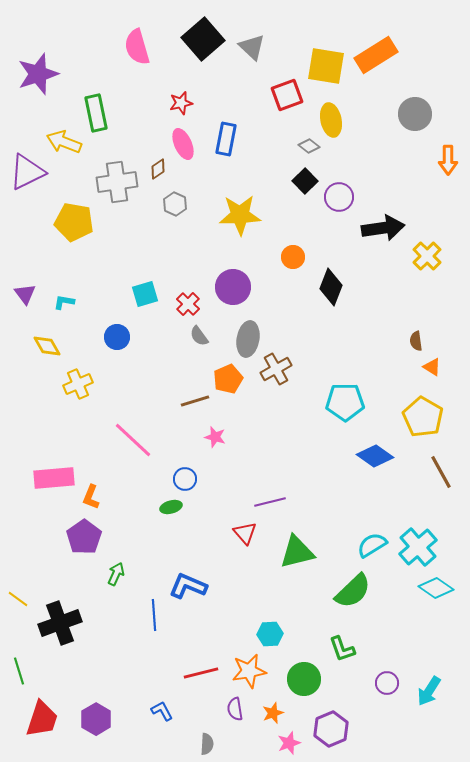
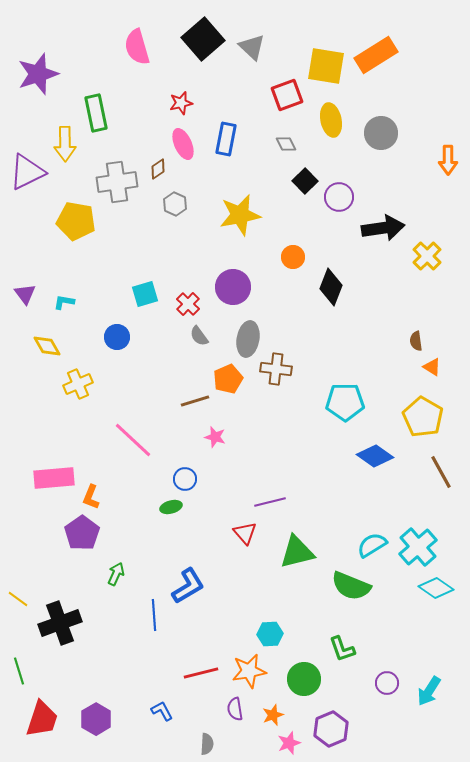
gray circle at (415, 114): moved 34 px left, 19 px down
yellow arrow at (64, 142): moved 1 px right, 2 px down; rotated 112 degrees counterclockwise
gray diamond at (309, 146): moved 23 px left, 2 px up; rotated 25 degrees clockwise
yellow star at (240, 215): rotated 9 degrees counterclockwise
yellow pentagon at (74, 222): moved 2 px right, 1 px up
brown cross at (276, 369): rotated 36 degrees clockwise
purple pentagon at (84, 537): moved 2 px left, 4 px up
blue L-shape at (188, 586): rotated 126 degrees clockwise
green semicircle at (353, 591): moved 2 px left, 5 px up; rotated 66 degrees clockwise
orange star at (273, 713): moved 2 px down
